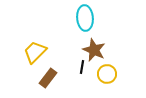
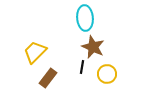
brown star: moved 1 px left, 3 px up
